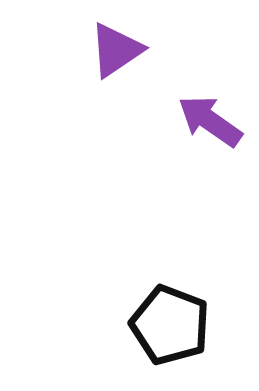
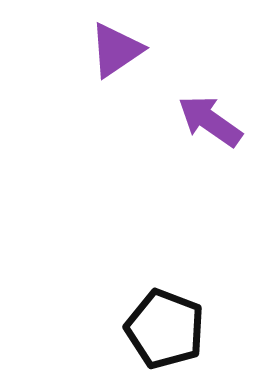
black pentagon: moved 5 px left, 4 px down
